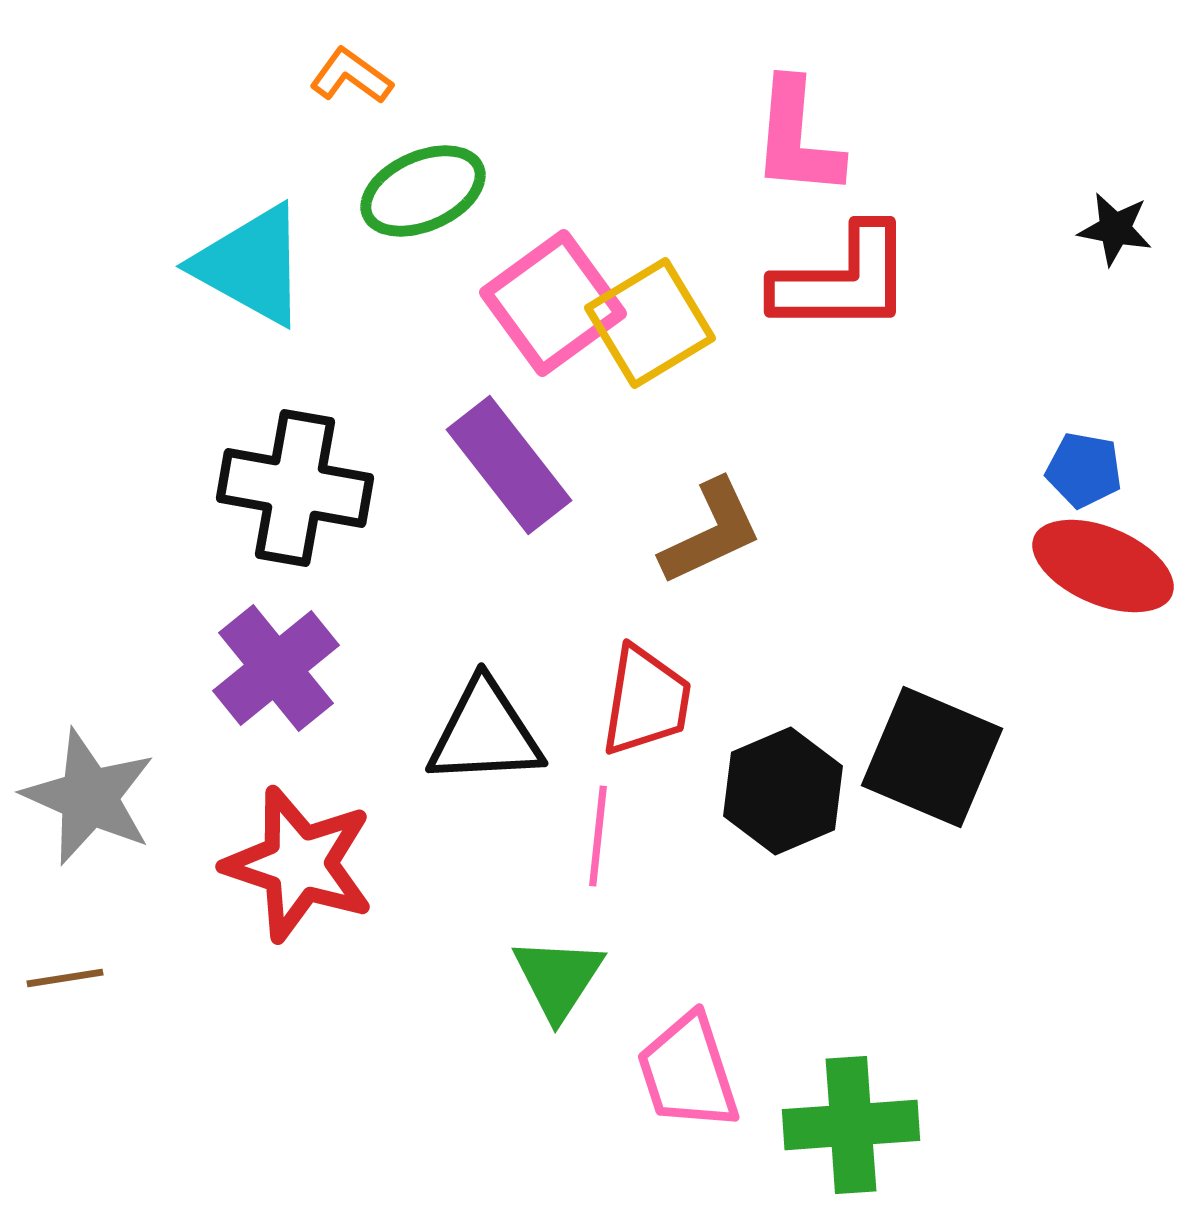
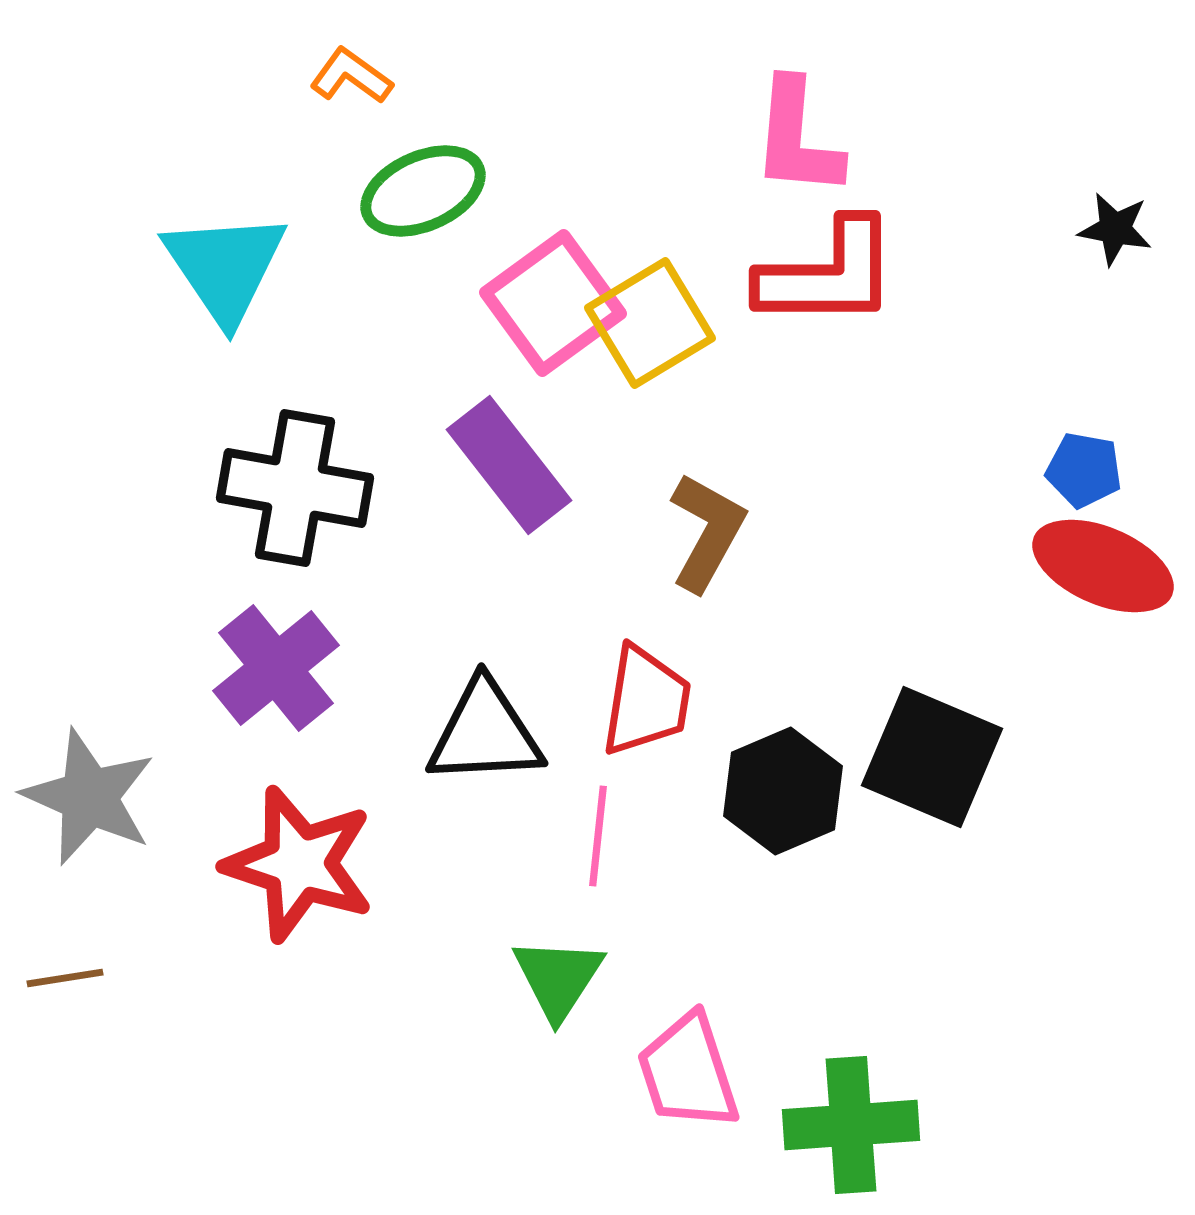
cyan triangle: moved 26 px left, 2 px down; rotated 27 degrees clockwise
red L-shape: moved 15 px left, 6 px up
brown L-shape: moved 4 px left; rotated 36 degrees counterclockwise
